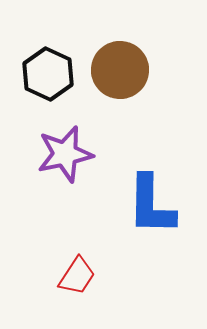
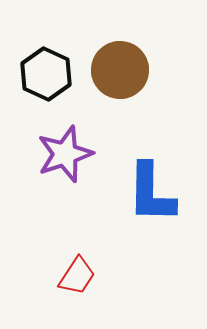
black hexagon: moved 2 px left
purple star: rotated 6 degrees counterclockwise
blue L-shape: moved 12 px up
